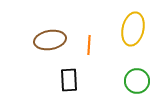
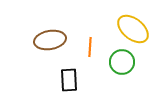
yellow ellipse: rotated 64 degrees counterclockwise
orange line: moved 1 px right, 2 px down
green circle: moved 15 px left, 19 px up
